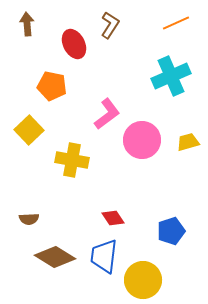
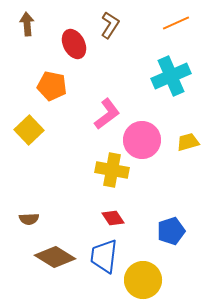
yellow cross: moved 40 px right, 10 px down
